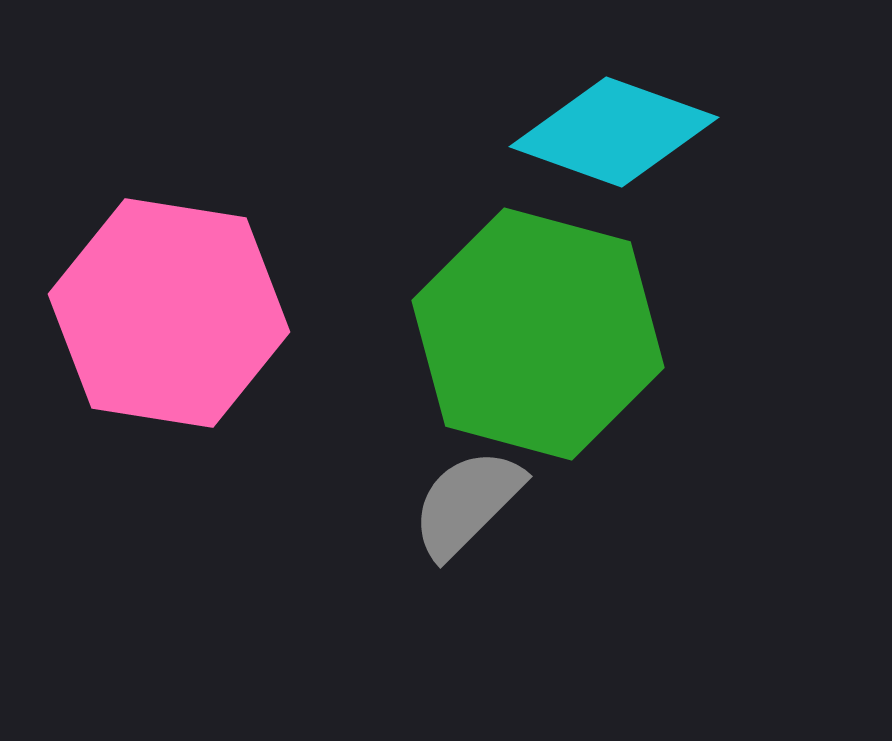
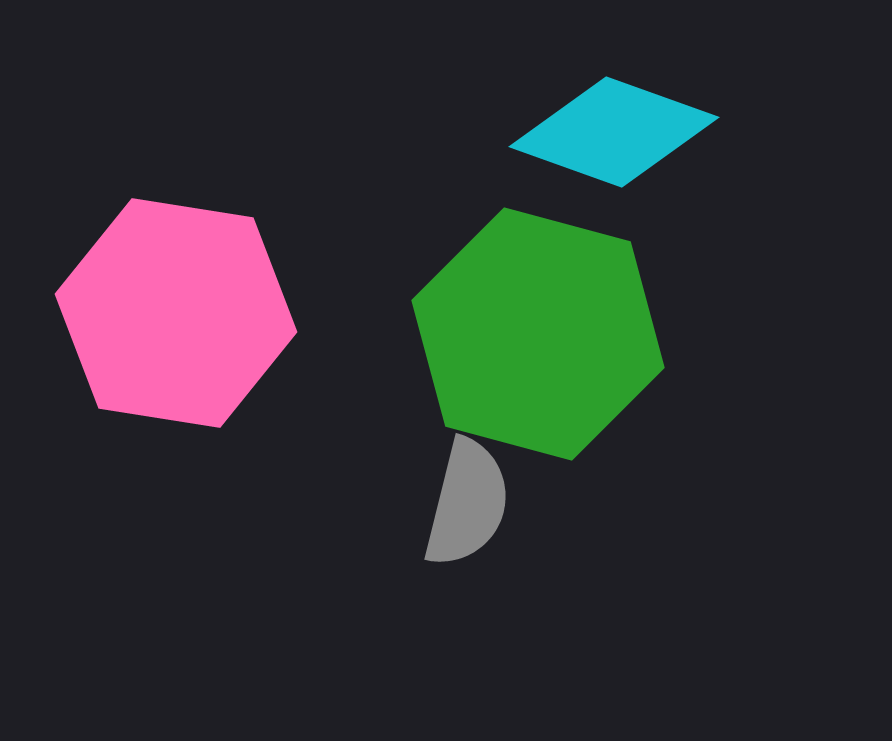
pink hexagon: moved 7 px right
gray semicircle: rotated 149 degrees clockwise
